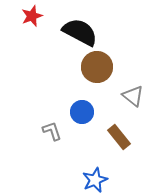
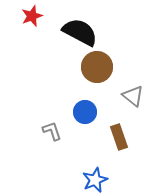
blue circle: moved 3 px right
brown rectangle: rotated 20 degrees clockwise
